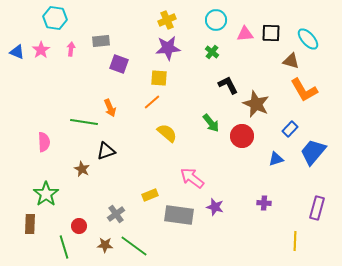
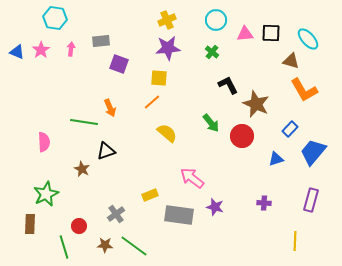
green star at (46, 194): rotated 10 degrees clockwise
purple rectangle at (317, 208): moved 6 px left, 8 px up
